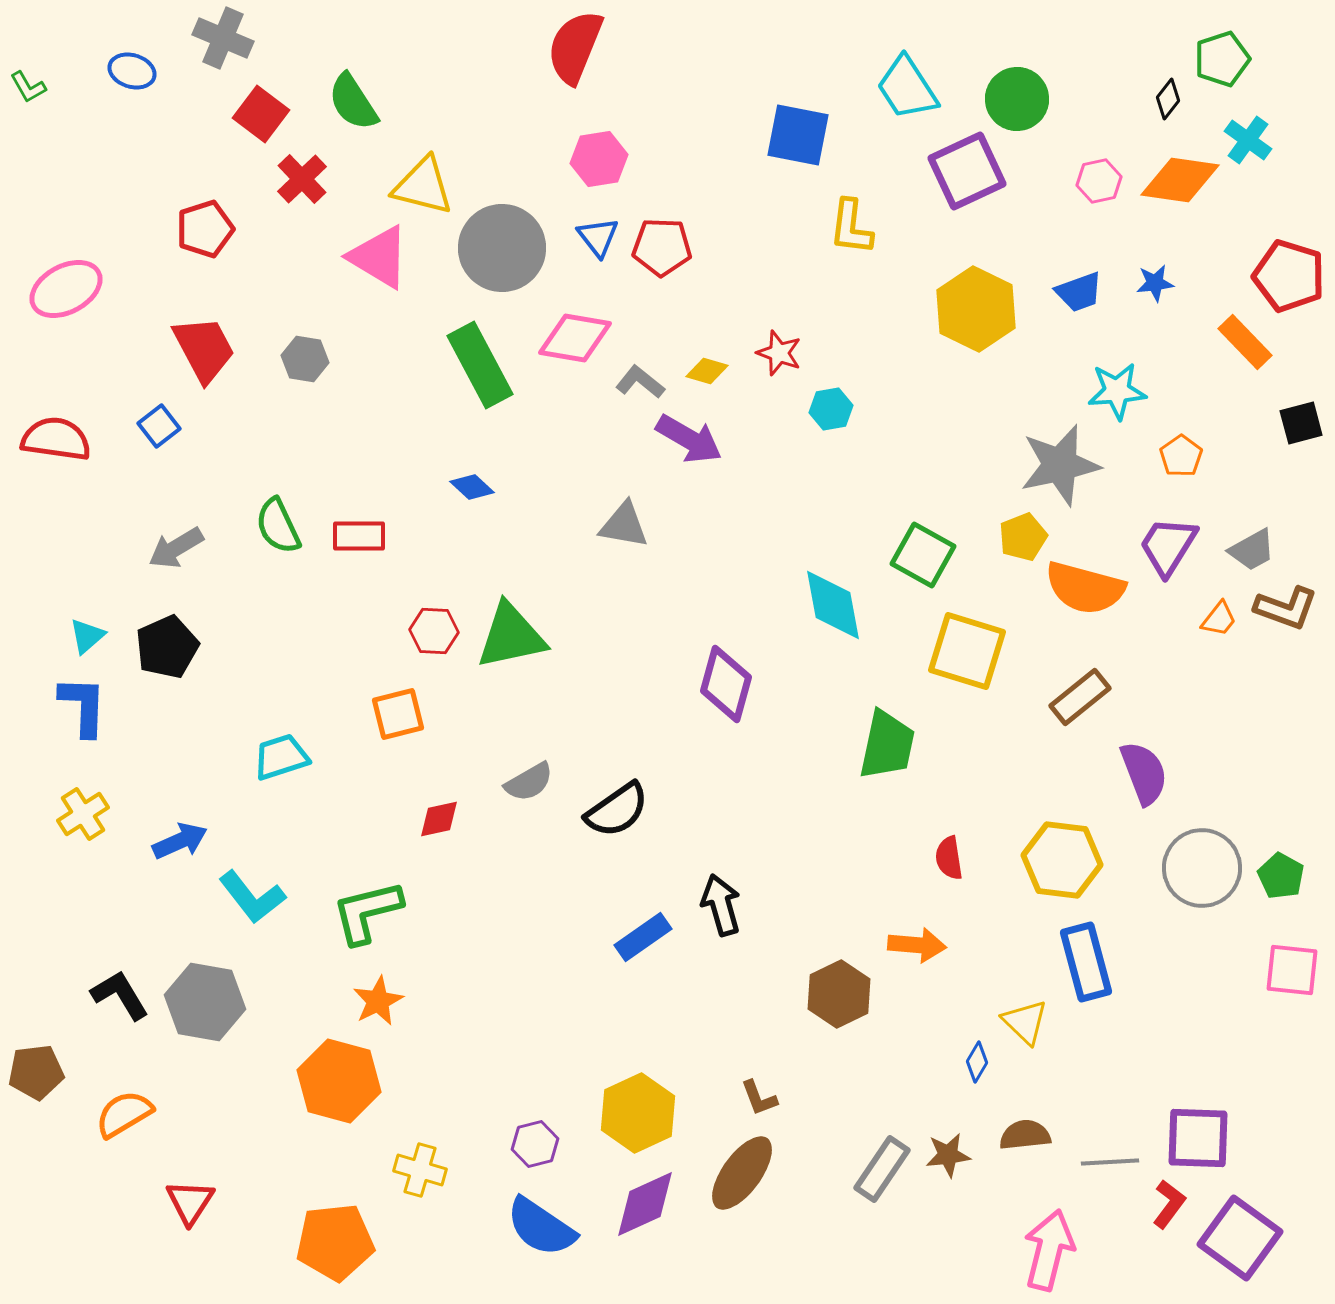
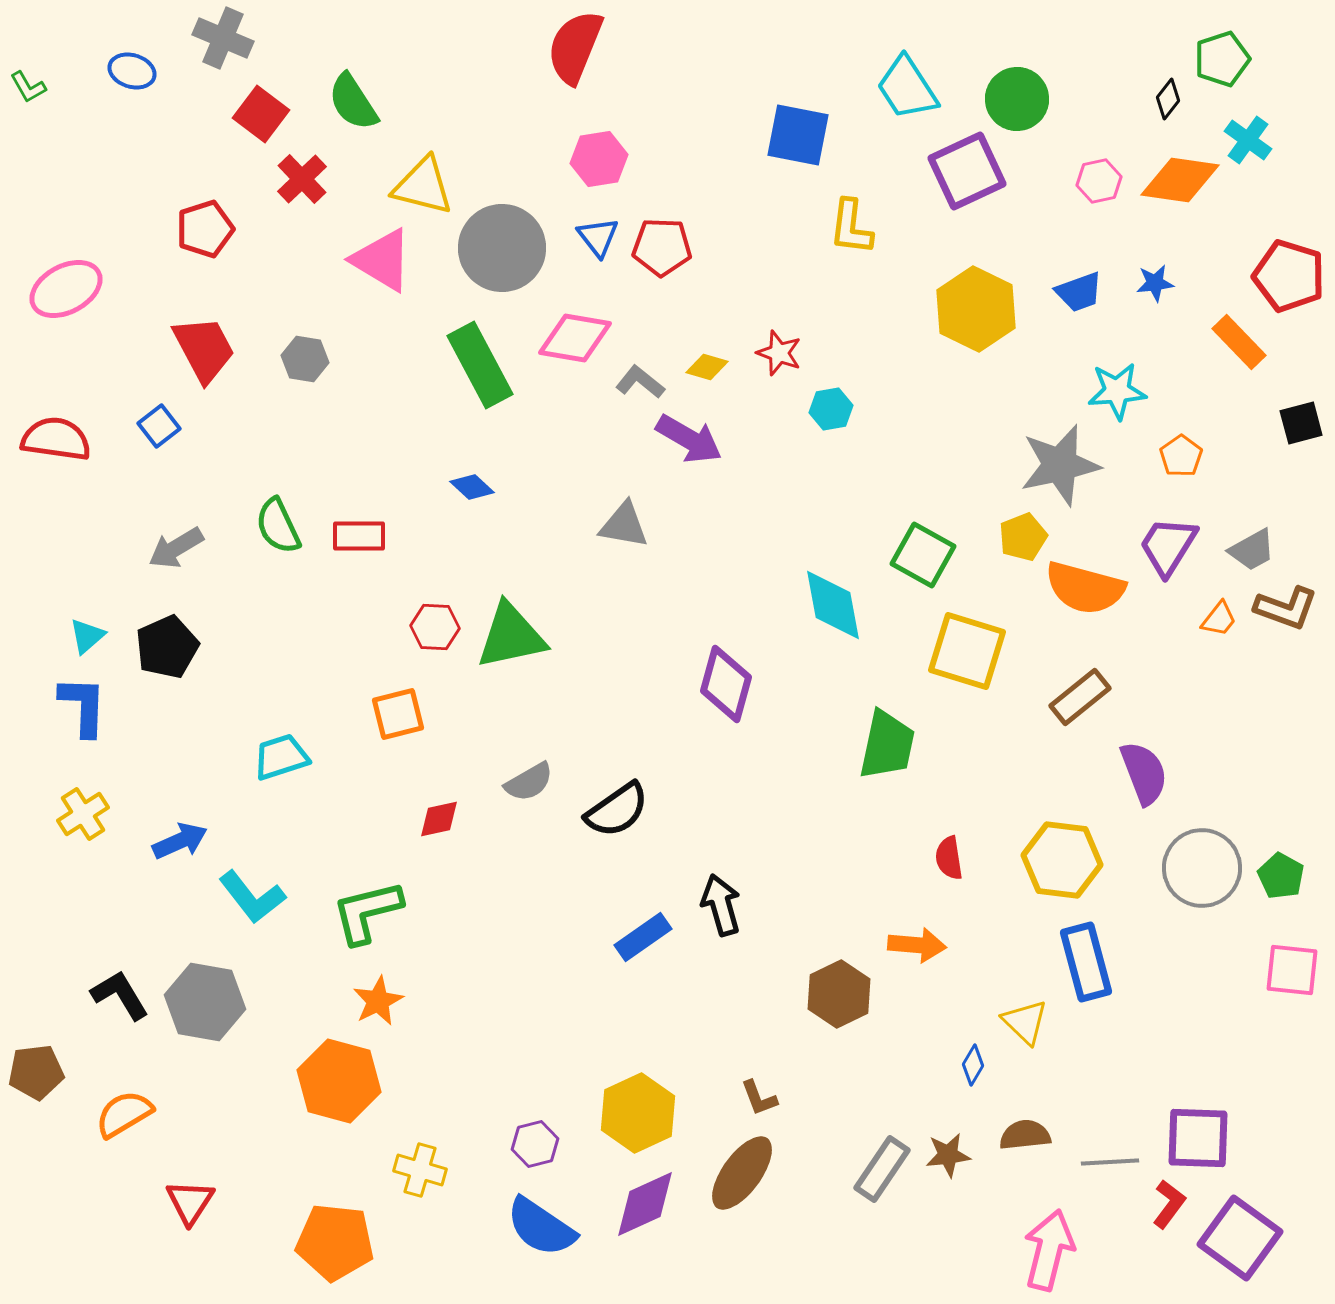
pink triangle at (379, 257): moved 3 px right, 3 px down
orange rectangle at (1245, 342): moved 6 px left
yellow diamond at (707, 371): moved 4 px up
red hexagon at (434, 631): moved 1 px right, 4 px up
blue diamond at (977, 1062): moved 4 px left, 3 px down
orange pentagon at (335, 1242): rotated 12 degrees clockwise
